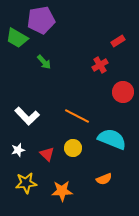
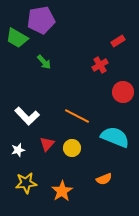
cyan semicircle: moved 3 px right, 2 px up
yellow circle: moved 1 px left
red triangle: moved 10 px up; rotated 28 degrees clockwise
orange star: rotated 30 degrees counterclockwise
